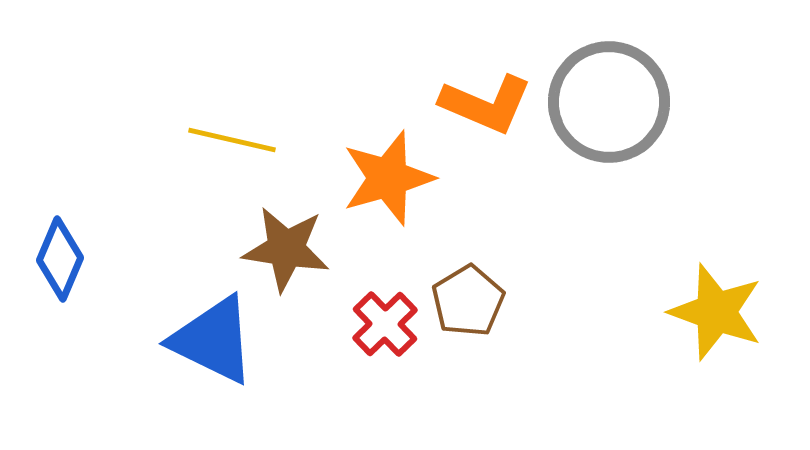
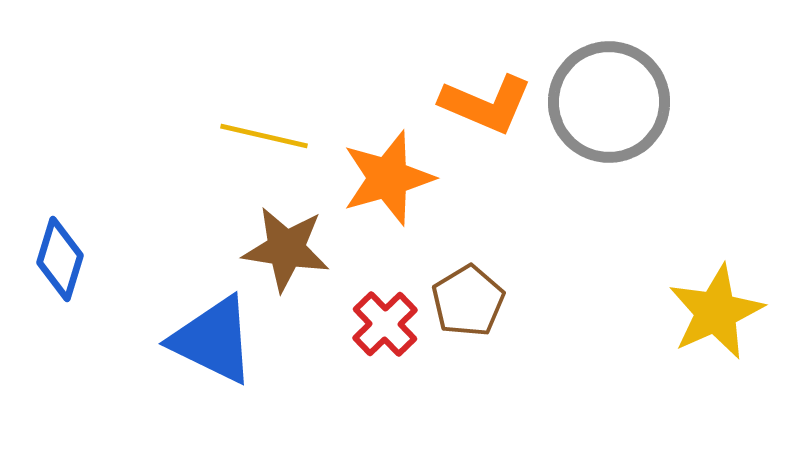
yellow line: moved 32 px right, 4 px up
blue diamond: rotated 6 degrees counterclockwise
yellow star: rotated 28 degrees clockwise
